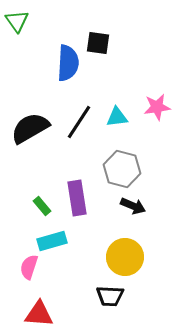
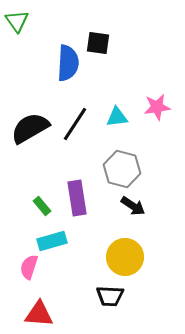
black line: moved 4 px left, 2 px down
black arrow: rotated 10 degrees clockwise
